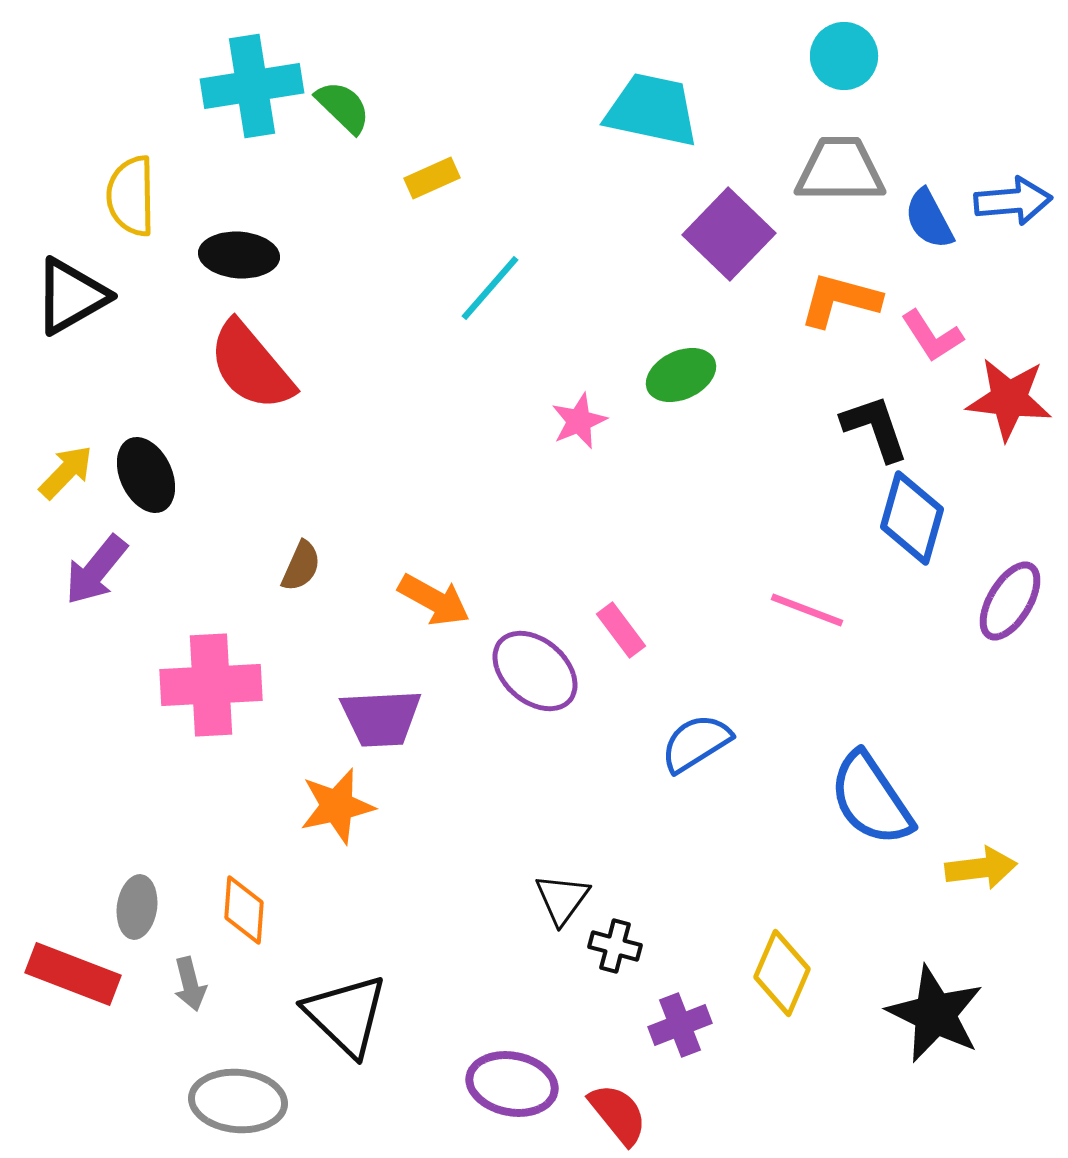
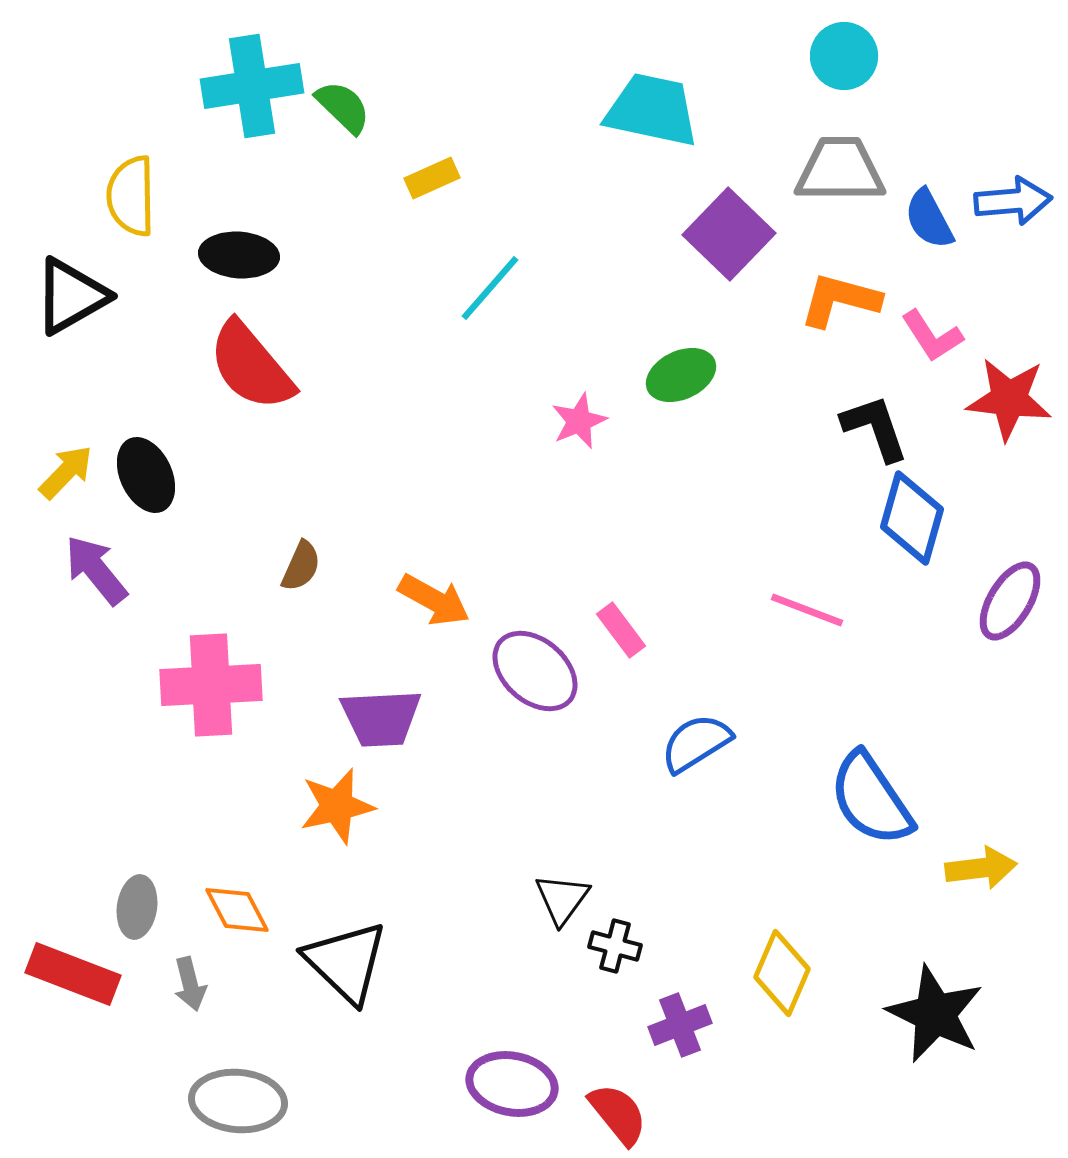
purple arrow at (96, 570): rotated 102 degrees clockwise
orange diamond at (244, 910): moved 7 px left; rotated 32 degrees counterclockwise
black triangle at (346, 1015): moved 53 px up
